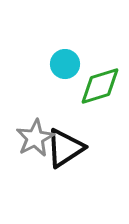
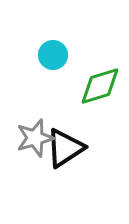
cyan circle: moved 12 px left, 9 px up
gray star: rotated 12 degrees clockwise
